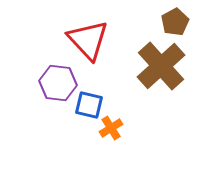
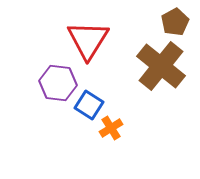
red triangle: rotated 15 degrees clockwise
brown cross: rotated 9 degrees counterclockwise
blue square: rotated 20 degrees clockwise
